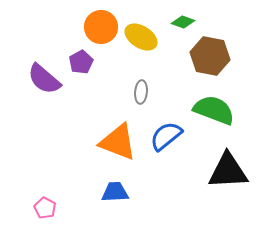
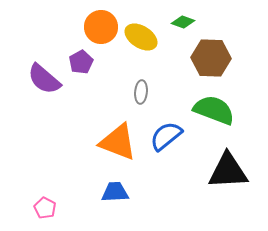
brown hexagon: moved 1 px right, 2 px down; rotated 9 degrees counterclockwise
